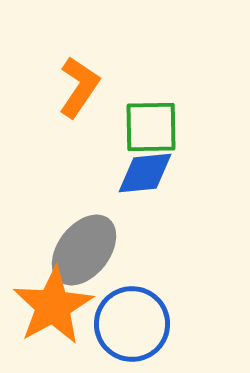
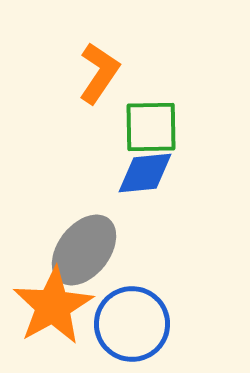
orange L-shape: moved 20 px right, 14 px up
